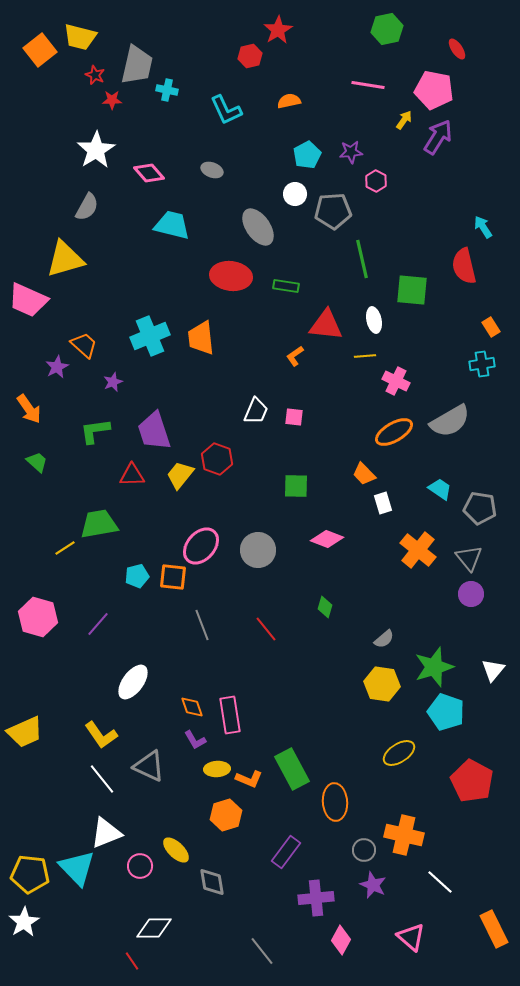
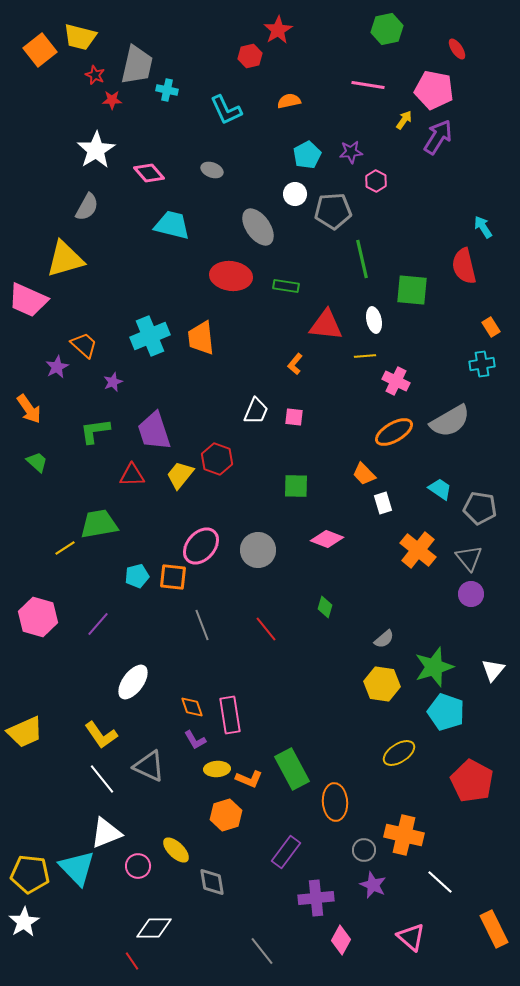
orange L-shape at (295, 356): moved 8 px down; rotated 15 degrees counterclockwise
pink circle at (140, 866): moved 2 px left
